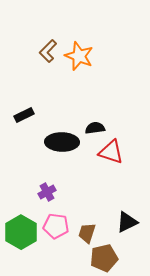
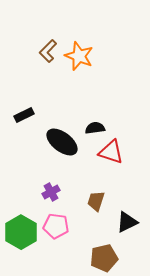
black ellipse: rotated 36 degrees clockwise
purple cross: moved 4 px right
brown trapezoid: moved 9 px right, 32 px up
